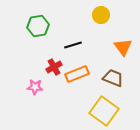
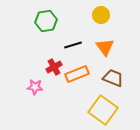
green hexagon: moved 8 px right, 5 px up
orange triangle: moved 18 px left
yellow square: moved 1 px left, 1 px up
